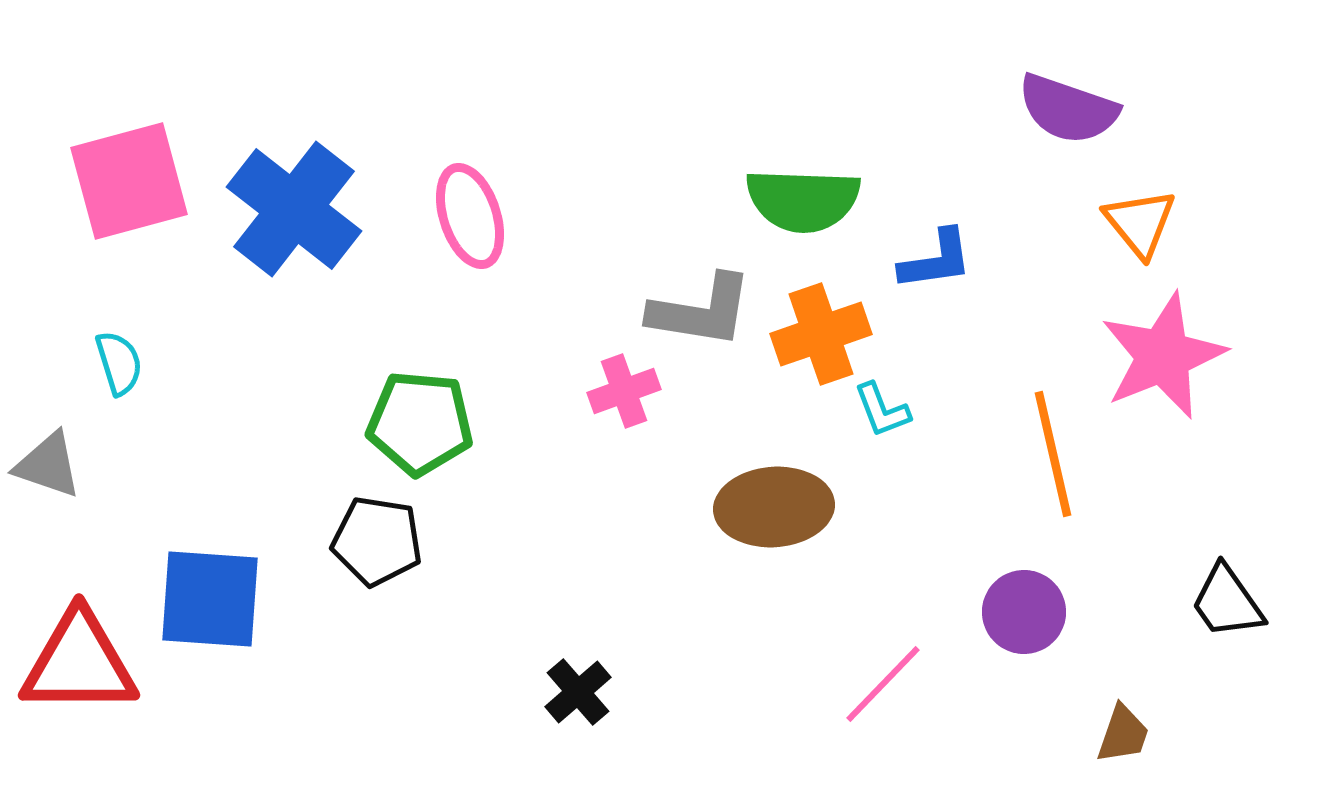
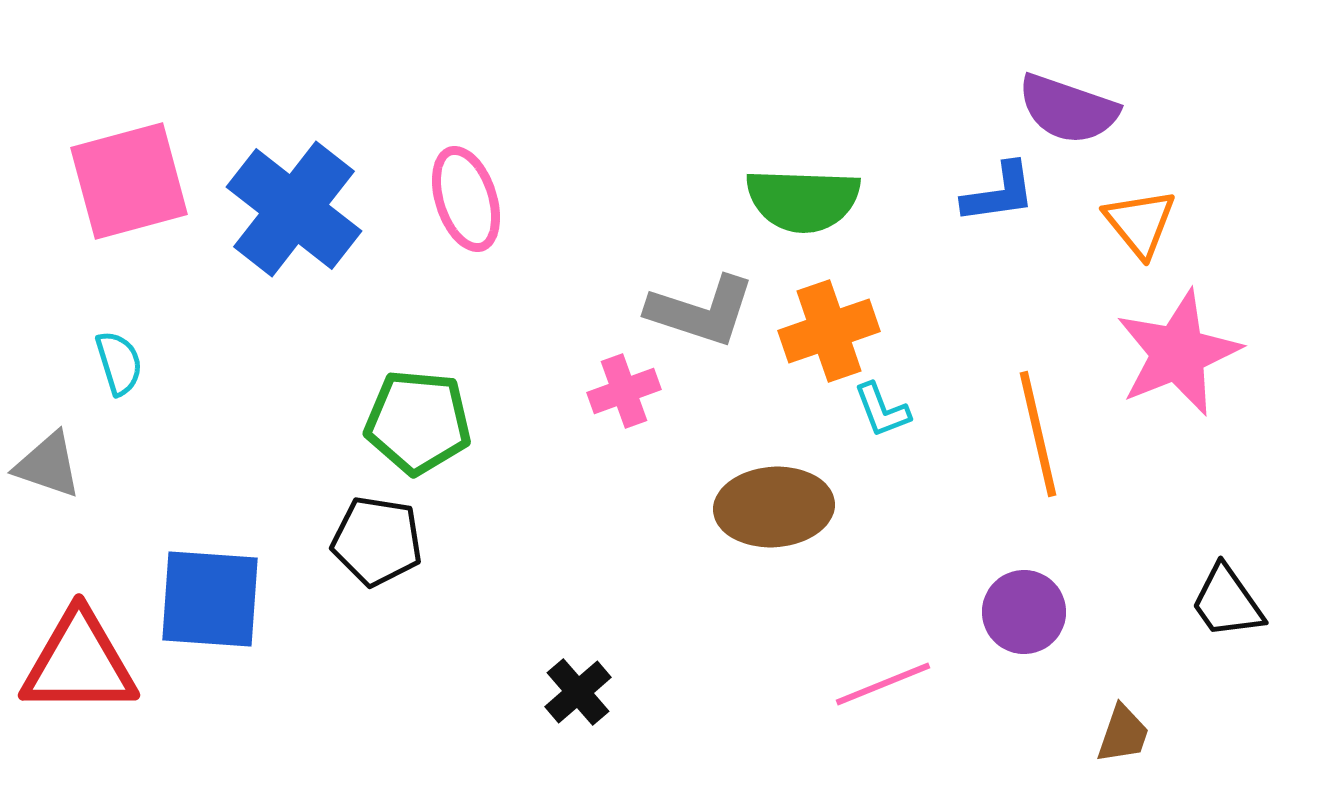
pink ellipse: moved 4 px left, 17 px up
blue L-shape: moved 63 px right, 67 px up
gray L-shape: rotated 9 degrees clockwise
orange cross: moved 8 px right, 3 px up
pink star: moved 15 px right, 3 px up
green pentagon: moved 2 px left, 1 px up
orange line: moved 15 px left, 20 px up
pink line: rotated 24 degrees clockwise
